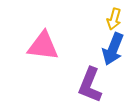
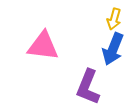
purple L-shape: moved 2 px left, 2 px down
